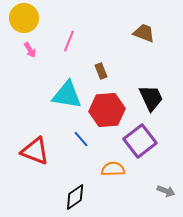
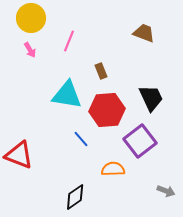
yellow circle: moved 7 px right
red triangle: moved 16 px left, 4 px down
